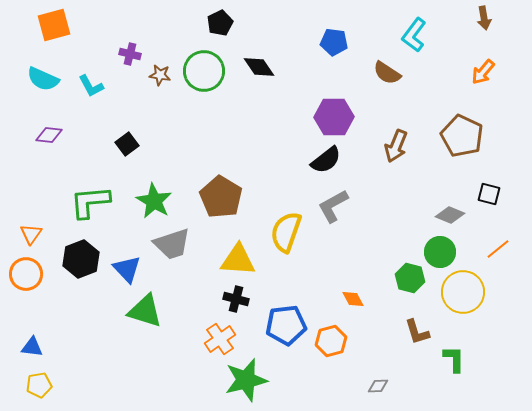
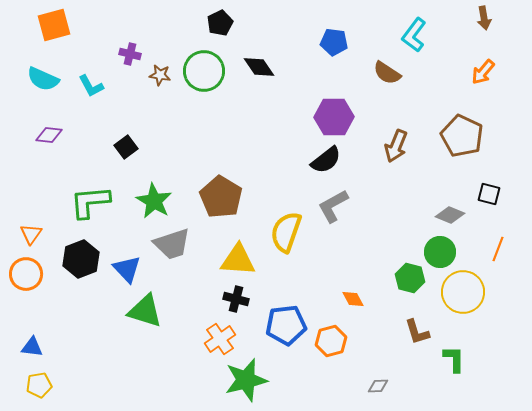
black square at (127, 144): moved 1 px left, 3 px down
orange line at (498, 249): rotated 30 degrees counterclockwise
